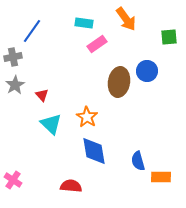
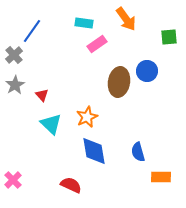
gray cross: moved 1 px right, 2 px up; rotated 30 degrees counterclockwise
orange star: rotated 15 degrees clockwise
blue semicircle: moved 9 px up
pink cross: rotated 12 degrees clockwise
red semicircle: moved 1 px up; rotated 20 degrees clockwise
